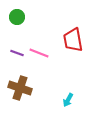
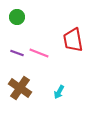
brown cross: rotated 15 degrees clockwise
cyan arrow: moved 9 px left, 8 px up
